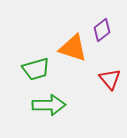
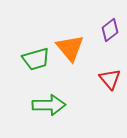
purple diamond: moved 8 px right
orange triangle: moved 3 px left; rotated 32 degrees clockwise
green trapezoid: moved 10 px up
